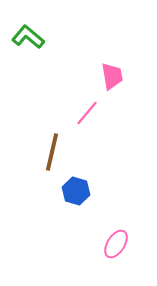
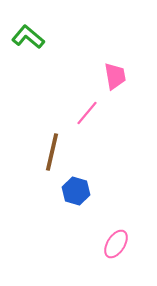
pink trapezoid: moved 3 px right
